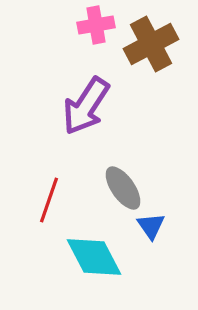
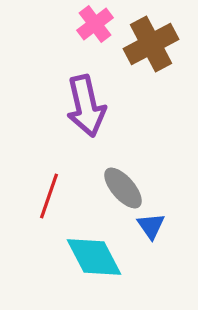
pink cross: moved 1 px left, 1 px up; rotated 27 degrees counterclockwise
purple arrow: rotated 46 degrees counterclockwise
gray ellipse: rotated 6 degrees counterclockwise
red line: moved 4 px up
